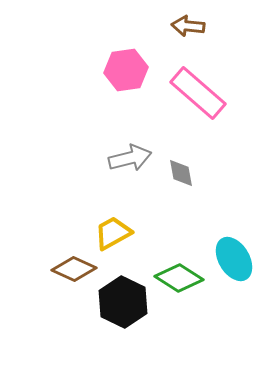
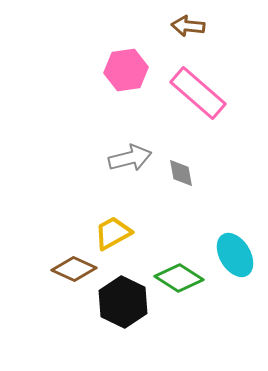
cyan ellipse: moved 1 px right, 4 px up
